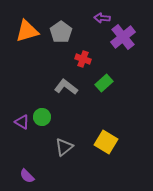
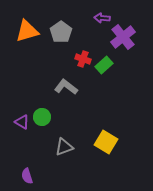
green rectangle: moved 18 px up
gray triangle: rotated 18 degrees clockwise
purple semicircle: rotated 28 degrees clockwise
